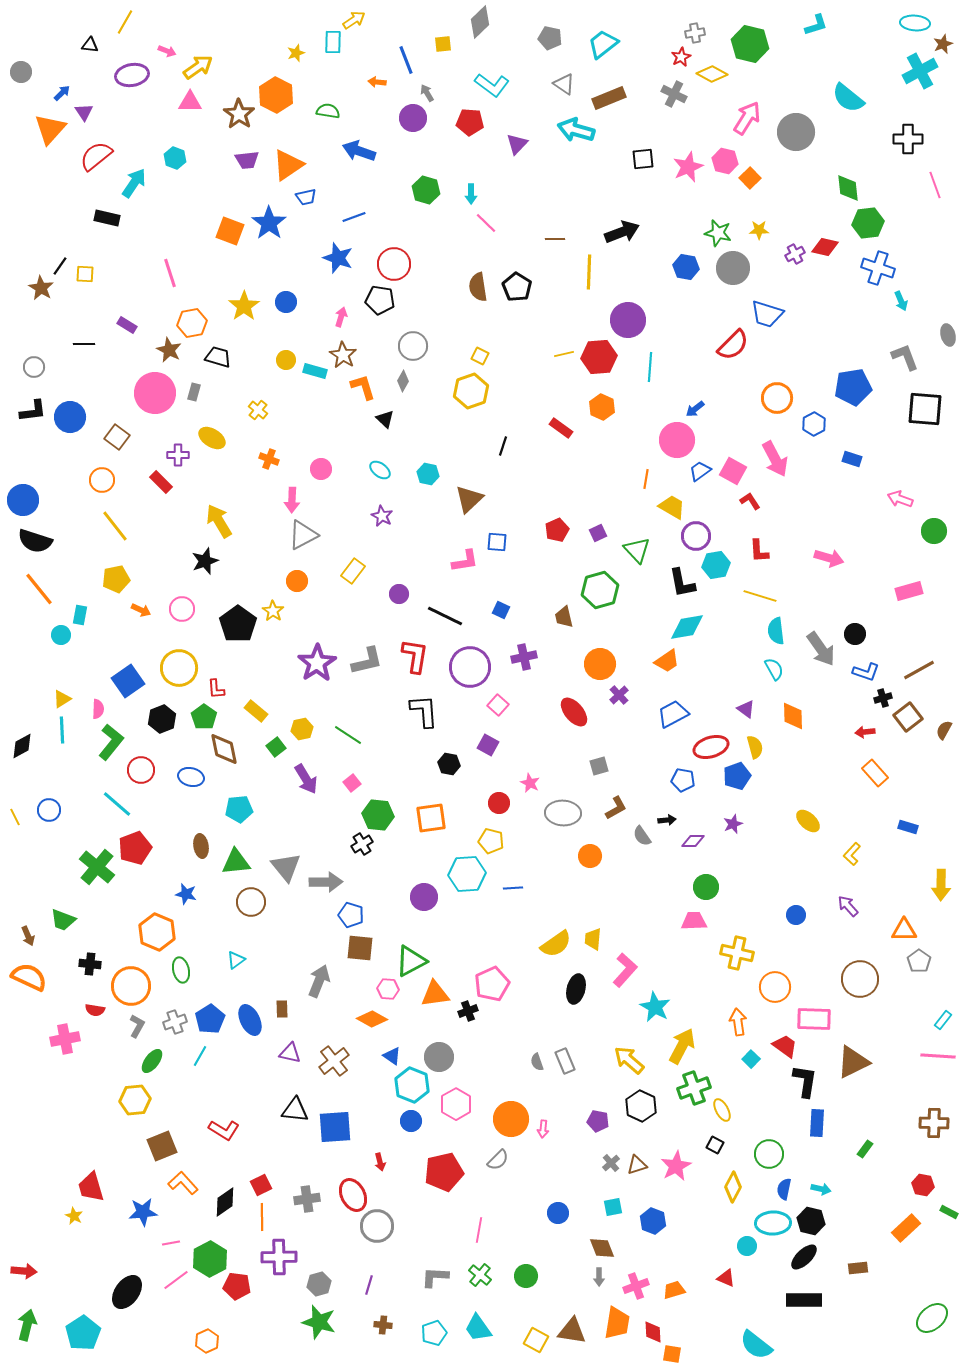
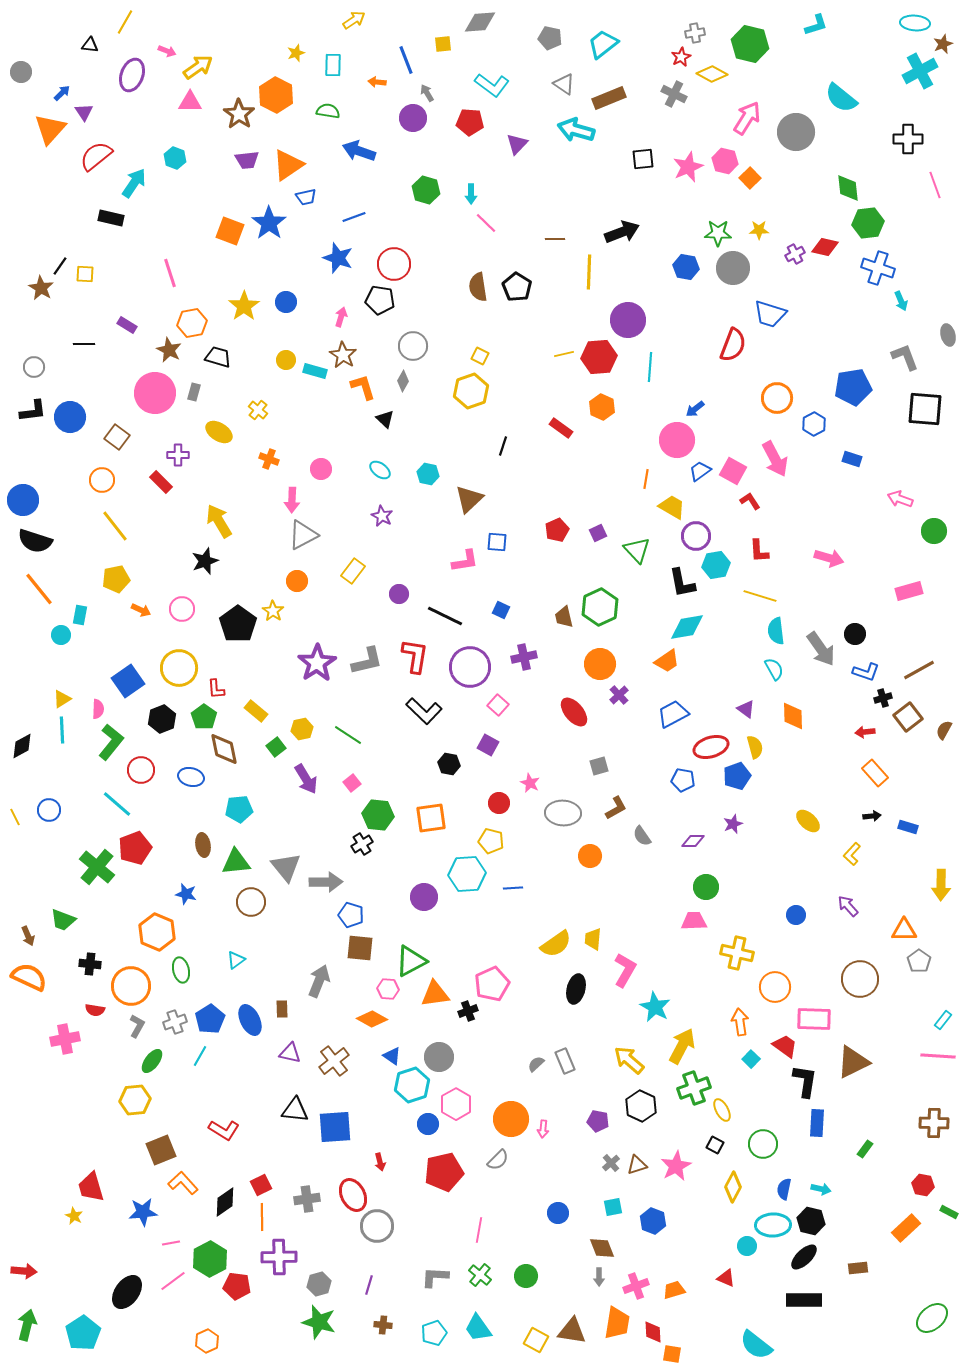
gray diamond at (480, 22): rotated 40 degrees clockwise
cyan rectangle at (333, 42): moved 23 px down
purple ellipse at (132, 75): rotated 60 degrees counterclockwise
cyan semicircle at (848, 98): moved 7 px left
black rectangle at (107, 218): moved 4 px right
green star at (718, 233): rotated 12 degrees counterclockwise
blue trapezoid at (767, 314): moved 3 px right
red semicircle at (733, 345): rotated 24 degrees counterclockwise
yellow ellipse at (212, 438): moved 7 px right, 6 px up
green hexagon at (600, 590): moved 17 px down; rotated 9 degrees counterclockwise
black L-shape at (424, 711): rotated 138 degrees clockwise
black arrow at (667, 820): moved 205 px right, 4 px up
brown ellipse at (201, 846): moved 2 px right, 1 px up
pink L-shape at (625, 970): rotated 12 degrees counterclockwise
orange arrow at (738, 1022): moved 2 px right
gray semicircle at (537, 1062): moved 1 px left, 2 px down; rotated 66 degrees clockwise
cyan hexagon at (412, 1085): rotated 20 degrees clockwise
blue circle at (411, 1121): moved 17 px right, 3 px down
brown square at (162, 1146): moved 1 px left, 4 px down
green circle at (769, 1154): moved 6 px left, 10 px up
cyan ellipse at (773, 1223): moved 2 px down
pink line at (176, 1280): moved 3 px left, 1 px down
